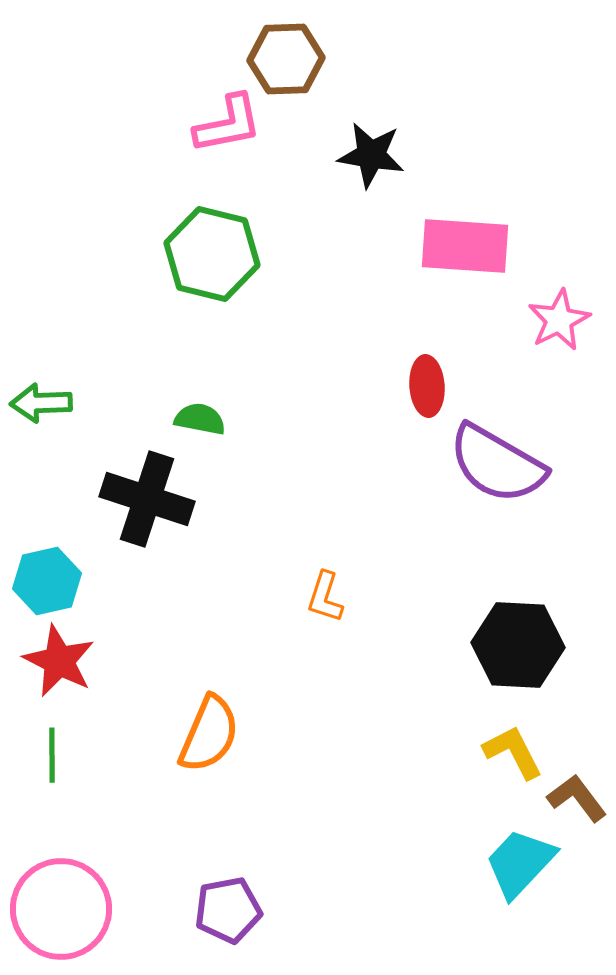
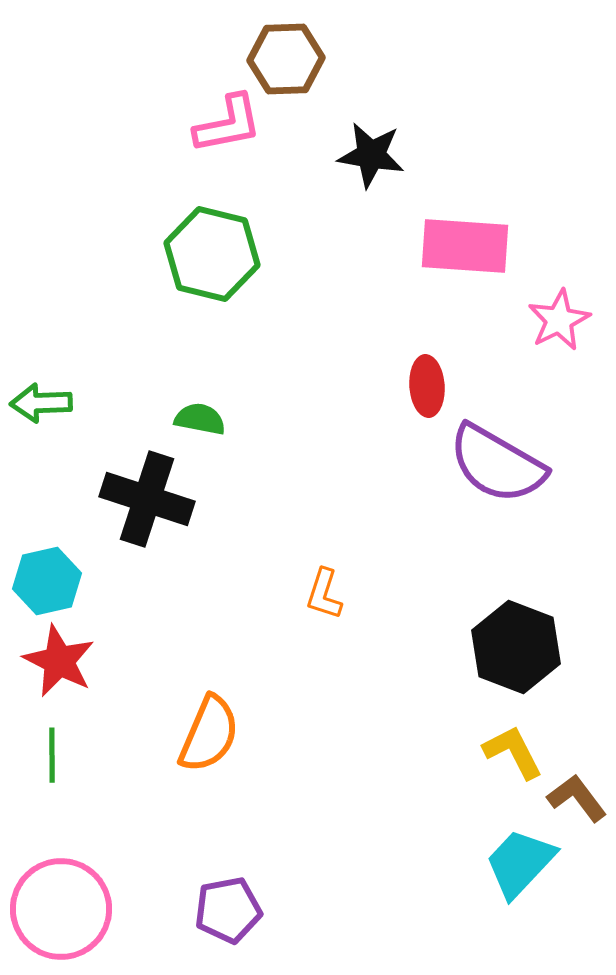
orange L-shape: moved 1 px left, 3 px up
black hexagon: moved 2 px left, 2 px down; rotated 18 degrees clockwise
